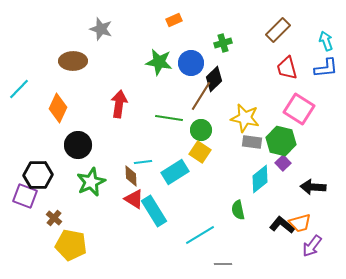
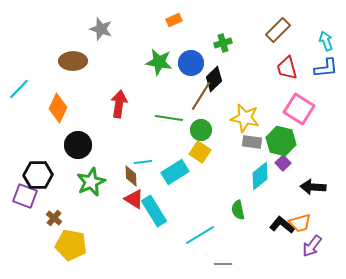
cyan diamond at (260, 179): moved 3 px up
